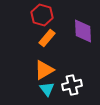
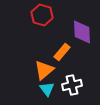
purple diamond: moved 1 px left, 1 px down
orange rectangle: moved 15 px right, 14 px down
orange triangle: rotated 10 degrees counterclockwise
